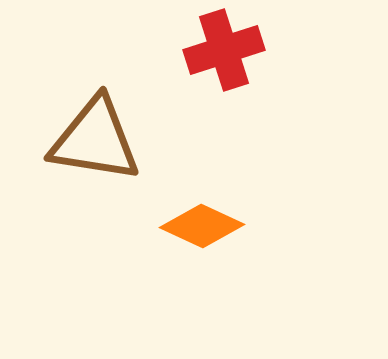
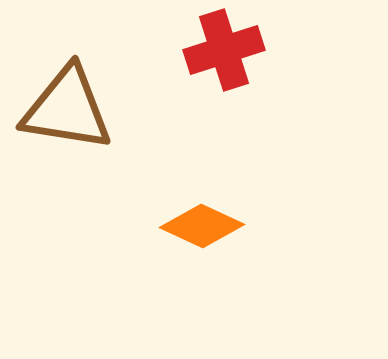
brown triangle: moved 28 px left, 31 px up
